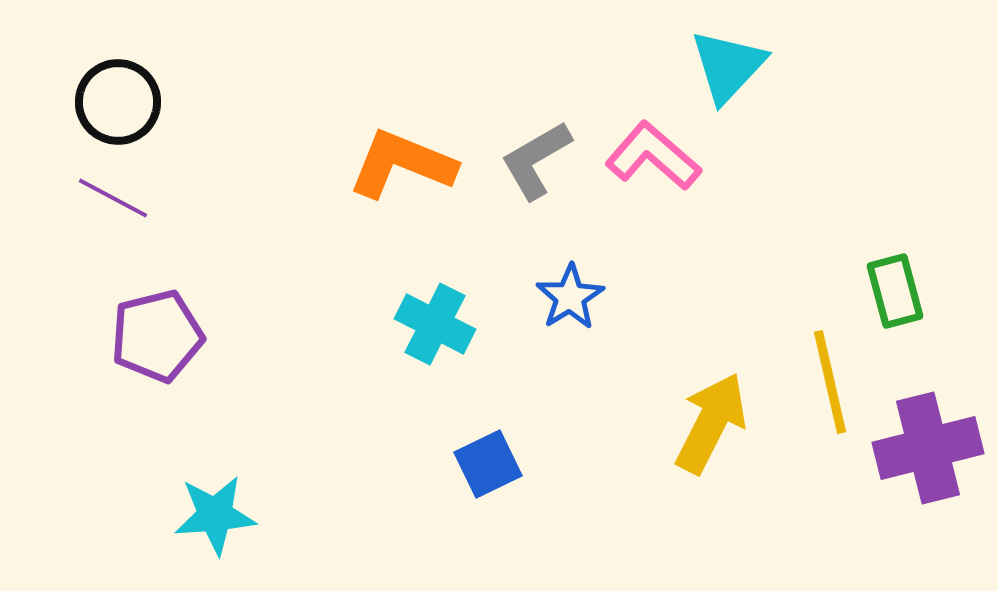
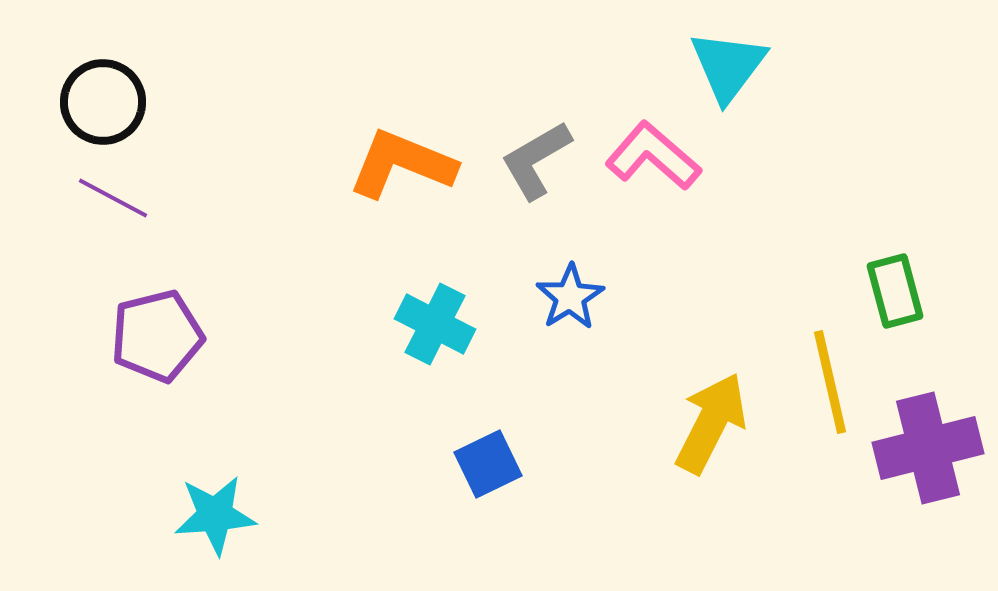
cyan triangle: rotated 6 degrees counterclockwise
black circle: moved 15 px left
